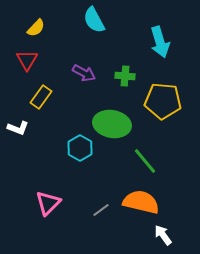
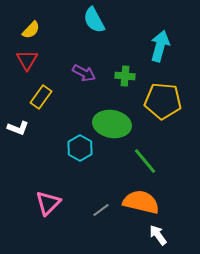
yellow semicircle: moved 5 px left, 2 px down
cyan arrow: moved 4 px down; rotated 148 degrees counterclockwise
white arrow: moved 5 px left
